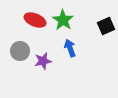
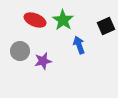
blue arrow: moved 9 px right, 3 px up
